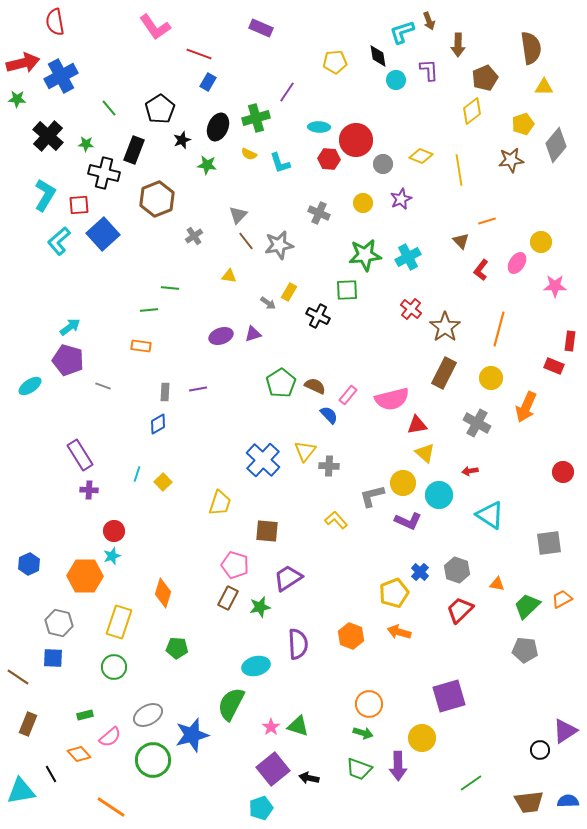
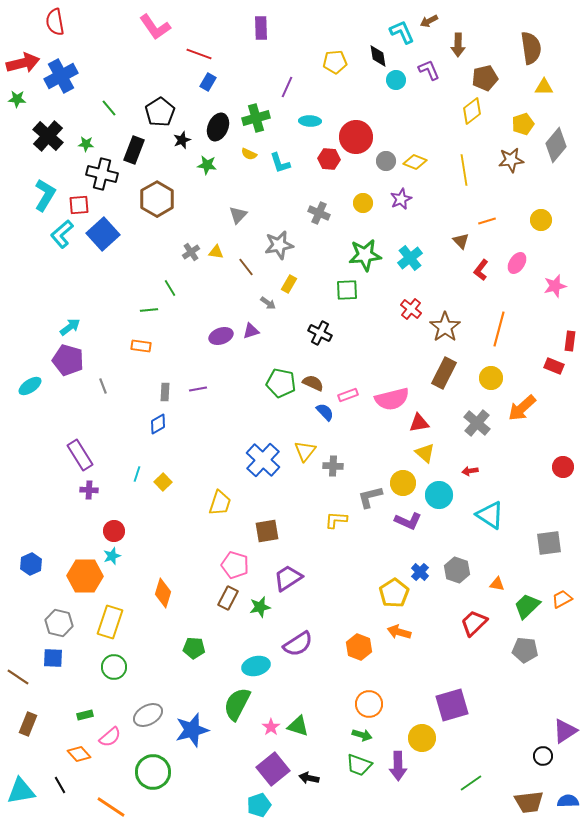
brown arrow at (429, 21): rotated 84 degrees clockwise
purple rectangle at (261, 28): rotated 65 degrees clockwise
cyan L-shape at (402, 32): rotated 84 degrees clockwise
purple L-shape at (429, 70): rotated 20 degrees counterclockwise
brown pentagon at (485, 78): rotated 10 degrees clockwise
purple line at (287, 92): moved 5 px up; rotated 10 degrees counterclockwise
black pentagon at (160, 109): moved 3 px down
cyan ellipse at (319, 127): moved 9 px left, 6 px up
red circle at (356, 140): moved 3 px up
yellow diamond at (421, 156): moved 6 px left, 6 px down
gray circle at (383, 164): moved 3 px right, 3 px up
yellow line at (459, 170): moved 5 px right
black cross at (104, 173): moved 2 px left, 1 px down
brown hexagon at (157, 199): rotated 8 degrees counterclockwise
gray cross at (194, 236): moved 3 px left, 16 px down
cyan L-shape at (59, 241): moved 3 px right, 7 px up
brown line at (246, 241): moved 26 px down
yellow circle at (541, 242): moved 22 px up
cyan cross at (408, 257): moved 2 px right, 1 px down; rotated 10 degrees counterclockwise
yellow triangle at (229, 276): moved 13 px left, 24 px up
pink star at (555, 286): rotated 15 degrees counterclockwise
green line at (170, 288): rotated 54 degrees clockwise
yellow rectangle at (289, 292): moved 8 px up
black cross at (318, 316): moved 2 px right, 17 px down
purple triangle at (253, 334): moved 2 px left, 3 px up
green pentagon at (281, 383): rotated 28 degrees counterclockwise
gray line at (103, 386): rotated 49 degrees clockwise
brown semicircle at (315, 386): moved 2 px left, 3 px up
pink rectangle at (348, 395): rotated 30 degrees clockwise
orange arrow at (526, 407): moved 4 px left, 1 px down; rotated 24 degrees clockwise
blue semicircle at (329, 415): moved 4 px left, 3 px up
gray cross at (477, 423): rotated 12 degrees clockwise
red triangle at (417, 425): moved 2 px right, 2 px up
gray cross at (329, 466): moved 4 px right
red circle at (563, 472): moved 5 px up
gray L-shape at (372, 496): moved 2 px left, 1 px down
yellow L-shape at (336, 520): rotated 45 degrees counterclockwise
brown square at (267, 531): rotated 15 degrees counterclockwise
blue hexagon at (29, 564): moved 2 px right
yellow pentagon at (394, 593): rotated 12 degrees counterclockwise
red trapezoid at (460, 610): moved 14 px right, 13 px down
yellow rectangle at (119, 622): moved 9 px left
orange hexagon at (351, 636): moved 8 px right, 11 px down
purple semicircle at (298, 644): rotated 60 degrees clockwise
green pentagon at (177, 648): moved 17 px right
purple square at (449, 696): moved 3 px right, 9 px down
green semicircle at (231, 704): moved 6 px right
green arrow at (363, 733): moved 1 px left, 2 px down
blue star at (192, 735): moved 5 px up
black circle at (540, 750): moved 3 px right, 6 px down
green circle at (153, 760): moved 12 px down
green trapezoid at (359, 769): moved 4 px up
black line at (51, 774): moved 9 px right, 11 px down
cyan pentagon at (261, 808): moved 2 px left, 3 px up
